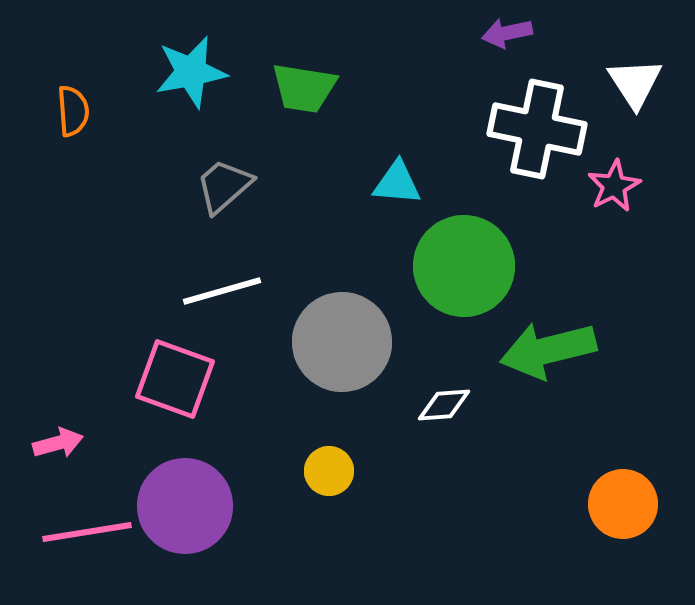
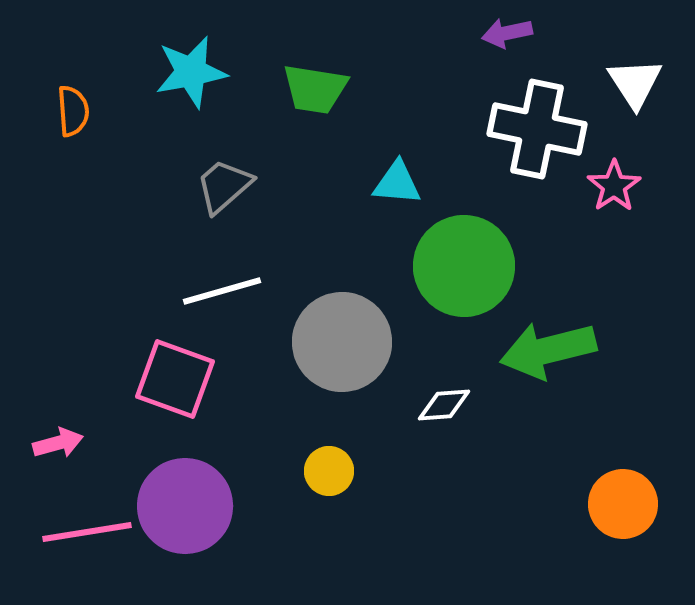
green trapezoid: moved 11 px right, 1 px down
pink star: rotated 6 degrees counterclockwise
